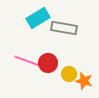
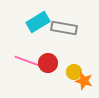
cyan rectangle: moved 4 px down
yellow circle: moved 5 px right, 2 px up
